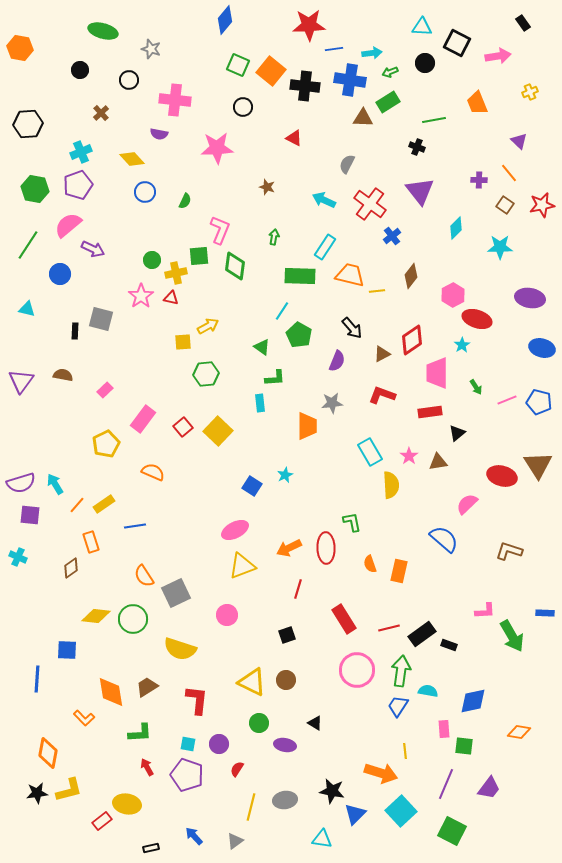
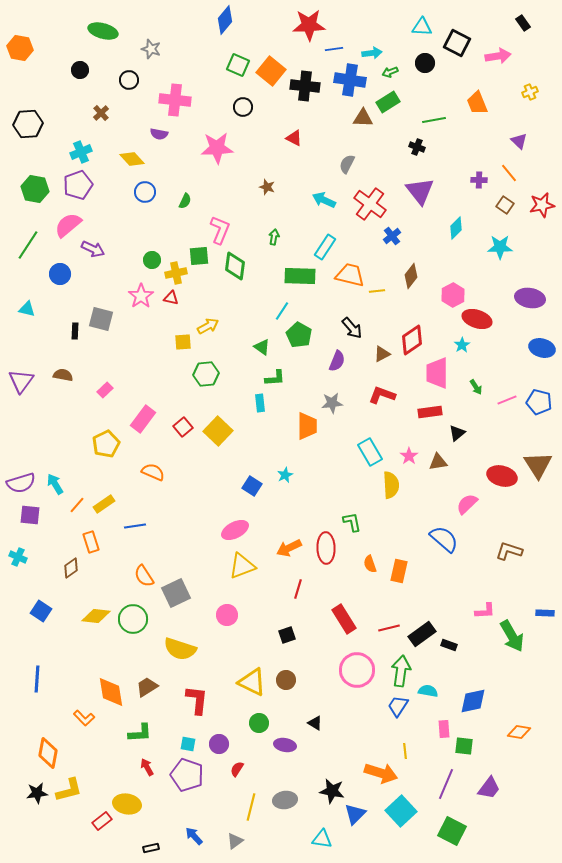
blue square at (67, 650): moved 26 px left, 39 px up; rotated 30 degrees clockwise
